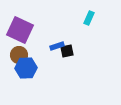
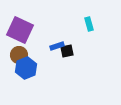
cyan rectangle: moved 6 px down; rotated 40 degrees counterclockwise
blue hexagon: rotated 20 degrees counterclockwise
